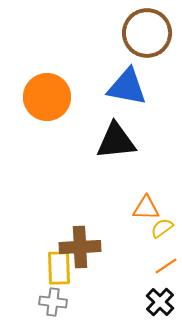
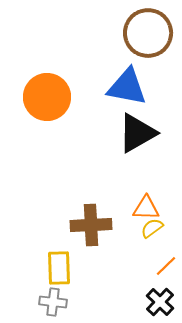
brown circle: moved 1 px right
black triangle: moved 21 px right, 8 px up; rotated 24 degrees counterclockwise
yellow semicircle: moved 10 px left
brown cross: moved 11 px right, 22 px up
orange line: rotated 10 degrees counterclockwise
